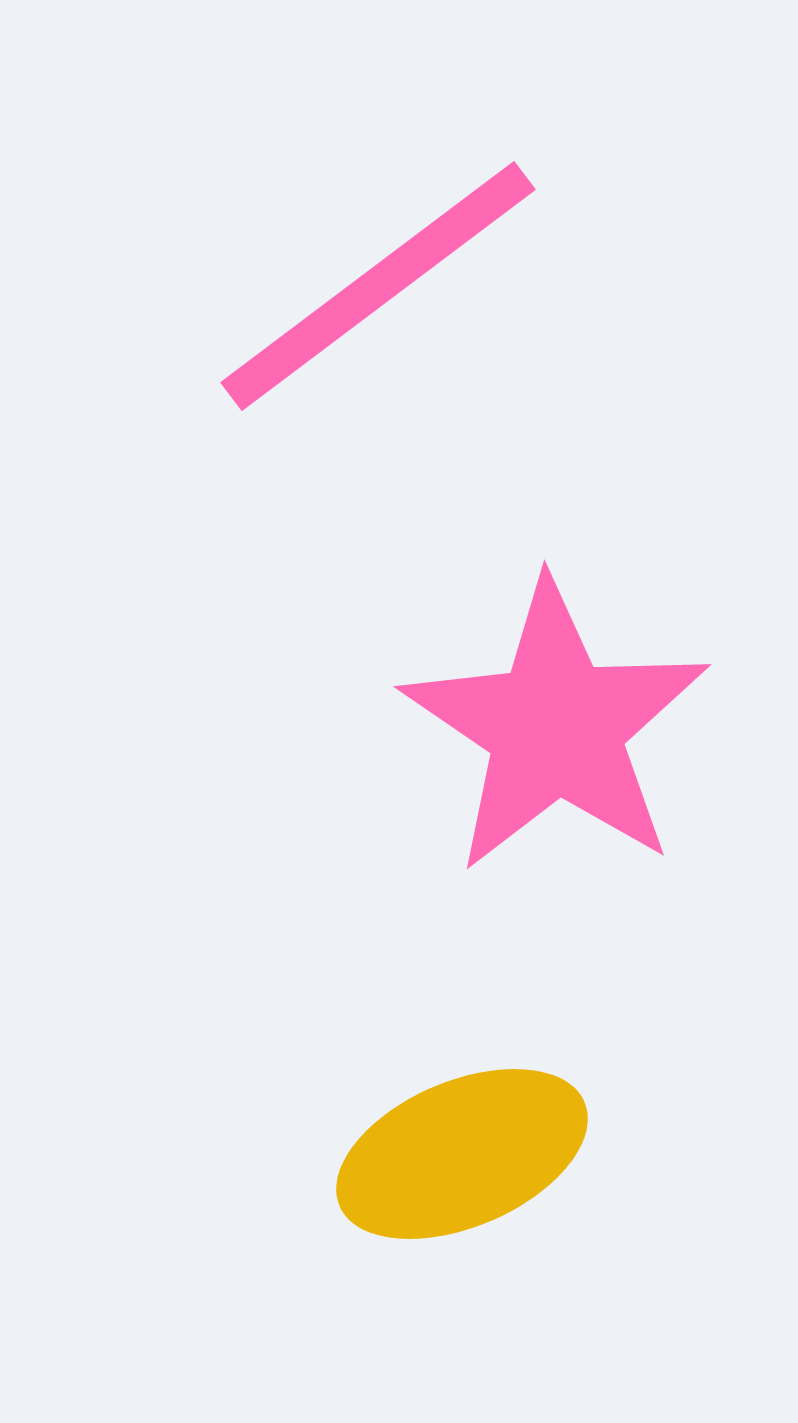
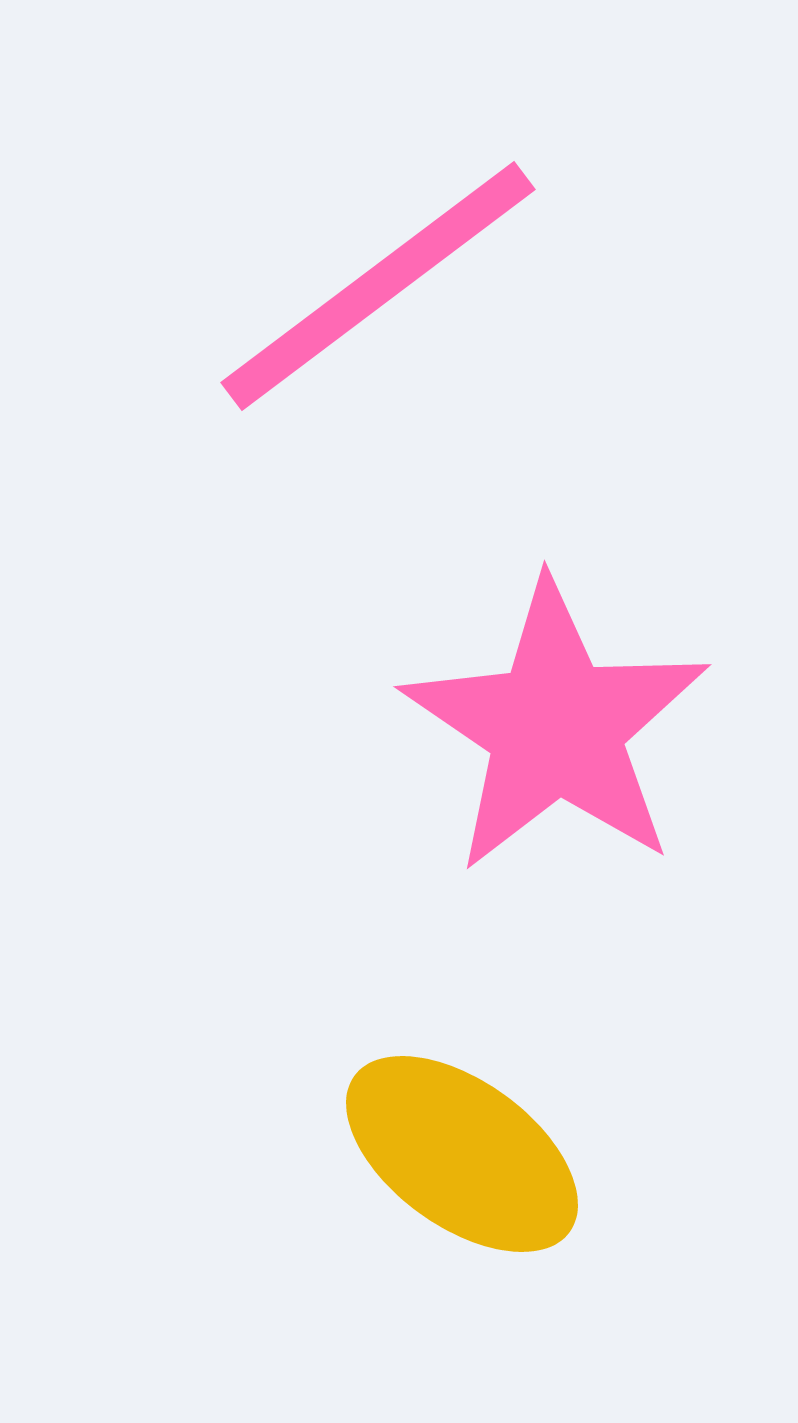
yellow ellipse: rotated 59 degrees clockwise
